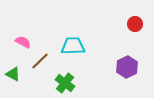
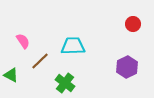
red circle: moved 2 px left
pink semicircle: moved 1 px up; rotated 28 degrees clockwise
green triangle: moved 2 px left, 1 px down
